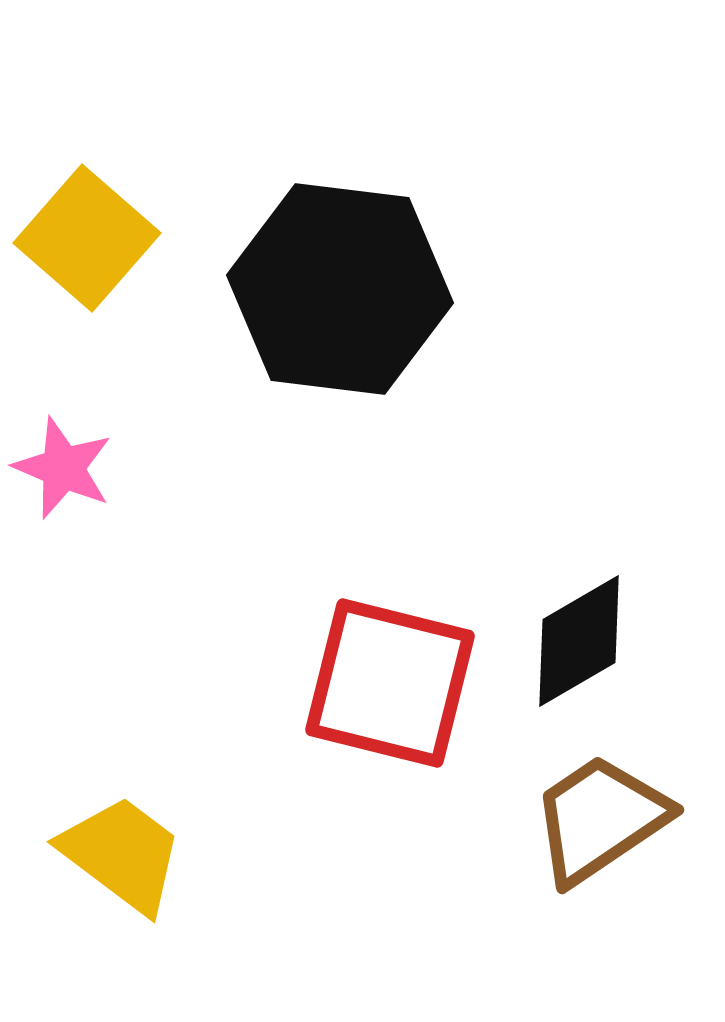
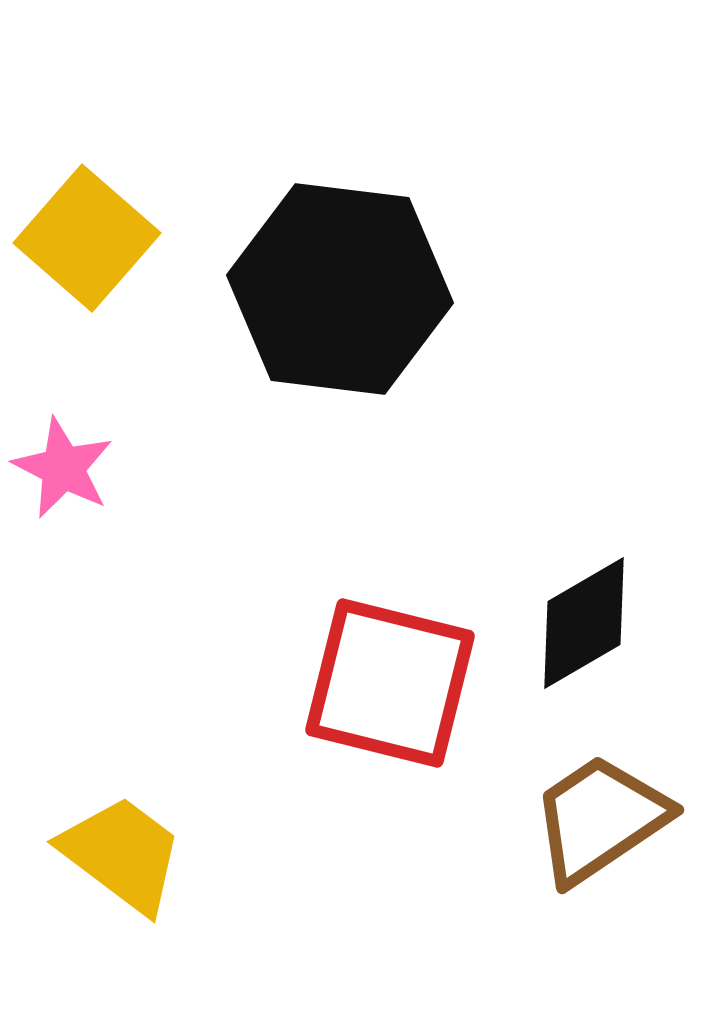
pink star: rotated 4 degrees clockwise
black diamond: moved 5 px right, 18 px up
